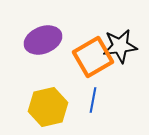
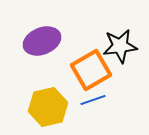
purple ellipse: moved 1 px left, 1 px down
orange square: moved 2 px left, 13 px down
blue line: rotated 60 degrees clockwise
